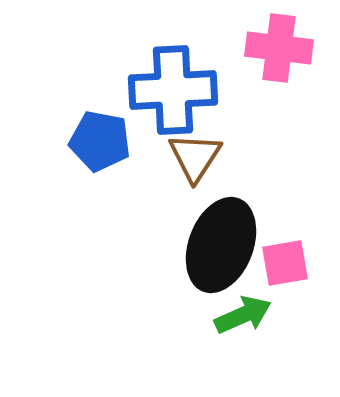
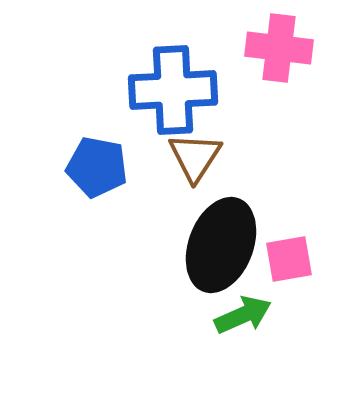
blue pentagon: moved 3 px left, 26 px down
pink square: moved 4 px right, 4 px up
